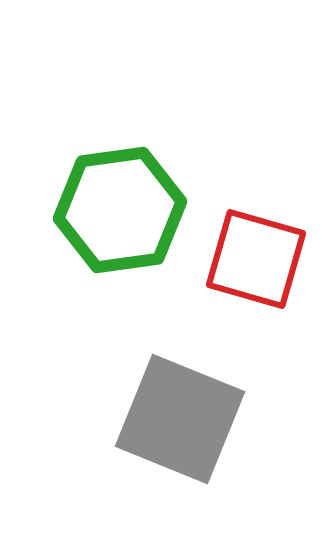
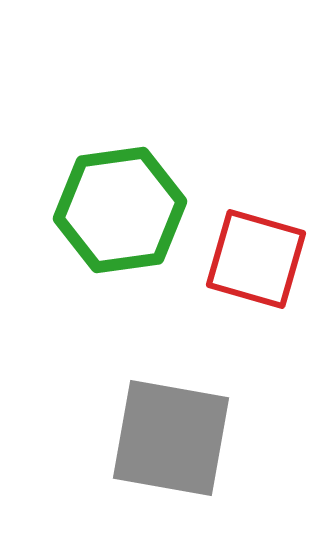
gray square: moved 9 px left, 19 px down; rotated 12 degrees counterclockwise
